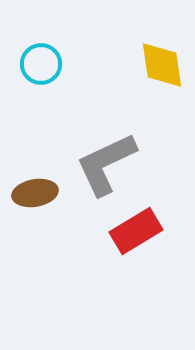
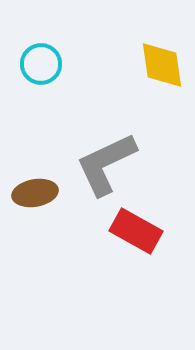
red rectangle: rotated 60 degrees clockwise
